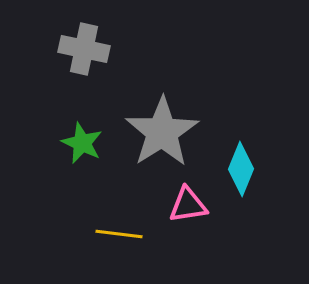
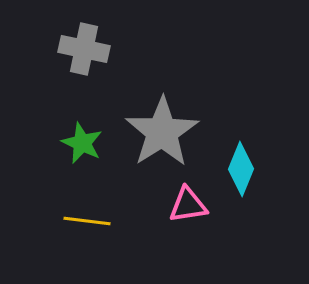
yellow line: moved 32 px left, 13 px up
